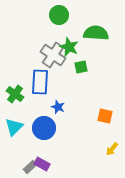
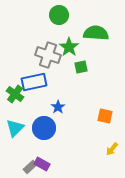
green star: rotated 12 degrees clockwise
gray cross: moved 5 px left; rotated 15 degrees counterclockwise
blue rectangle: moved 6 px left; rotated 75 degrees clockwise
blue star: rotated 16 degrees clockwise
cyan triangle: moved 1 px right, 1 px down
